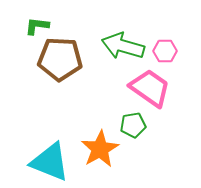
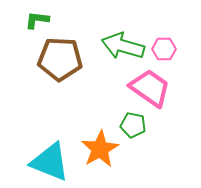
green L-shape: moved 6 px up
pink hexagon: moved 1 px left, 2 px up
green pentagon: rotated 20 degrees clockwise
